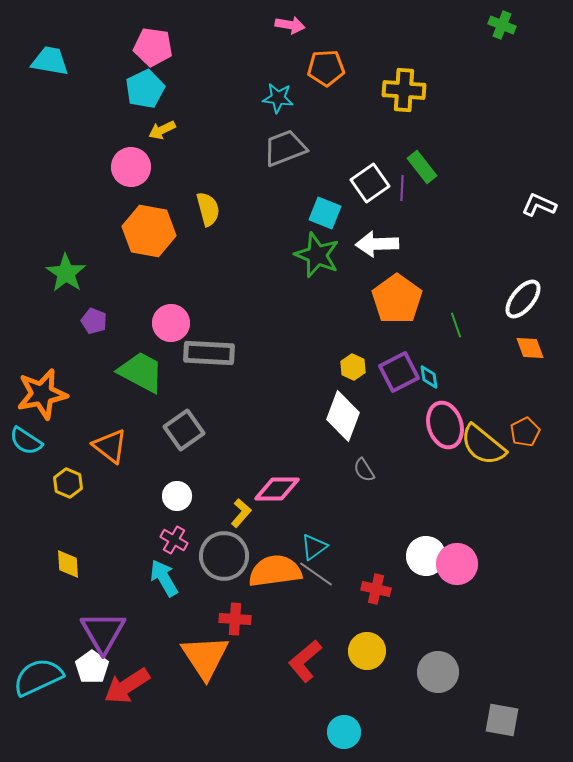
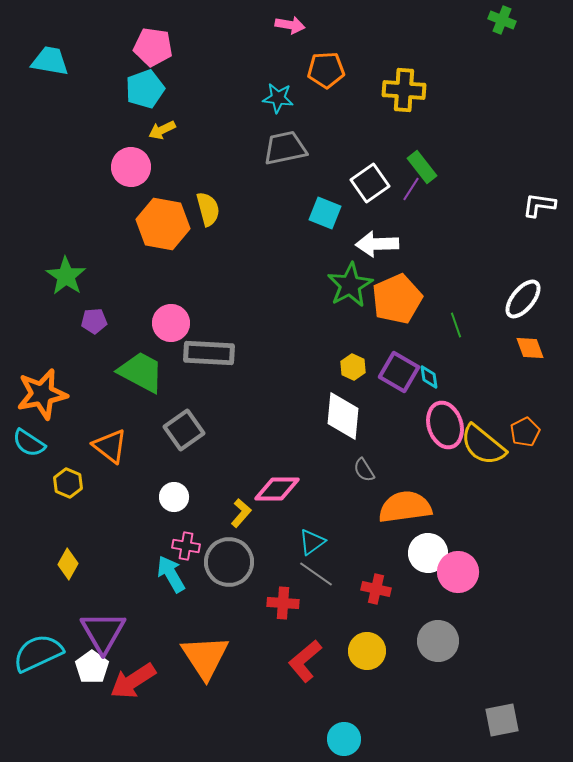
green cross at (502, 25): moved 5 px up
orange pentagon at (326, 68): moved 2 px down
cyan pentagon at (145, 89): rotated 6 degrees clockwise
gray trapezoid at (285, 148): rotated 9 degrees clockwise
purple line at (402, 188): moved 9 px right, 1 px down; rotated 30 degrees clockwise
white L-shape at (539, 205): rotated 16 degrees counterclockwise
orange hexagon at (149, 231): moved 14 px right, 7 px up
green star at (317, 255): moved 33 px right, 30 px down; rotated 21 degrees clockwise
green star at (66, 273): moved 3 px down
orange pentagon at (397, 299): rotated 12 degrees clockwise
purple pentagon at (94, 321): rotated 25 degrees counterclockwise
purple square at (399, 372): rotated 33 degrees counterclockwise
white diamond at (343, 416): rotated 15 degrees counterclockwise
cyan semicircle at (26, 441): moved 3 px right, 2 px down
white circle at (177, 496): moved 3 px left, 1 px down
pink cross at (174, 540): moved 12 px right, 6 px down; rotated 20 degrees counterclockwise
cyan triangle at (314, 547): moved 2 px left, 5 px up
gray circle at (224, 556): moved 5 px right, 6 px down
white circle at (426, 556): moved 2 px right, 3 px up
yellow diamond at (68, 564): rotated 32 degrees clockwise
pink circle at (457, 564): moved 1 px right, 8 px down
orange semicircle at (275, 571): moved 130 px right, 64 px up
cyan arrow at (164, 578): moved 7 px right, 4 px up
red cross at (235, 619): moved 48 px right, 16 px up
gray circle at (438, 672): moved 31 px up
cyan semicircle at (38, 677): moved 24 px up
red arrow at (127, 686): moved 6 px right, 5 px up
gray square at (502, 720): rotated 21 degrees counterclockwise
cyan circle at (344, 732): moved 7 px down
